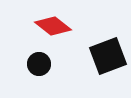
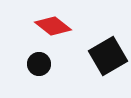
black square: rotated 9 degrees counterclockwise
